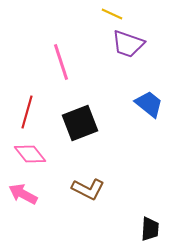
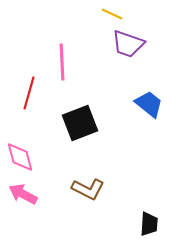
pink line: moved 1 px right; rotated 15 degrees clockwise
red line: moved 2 px right, 19 px up
pink diamond: moved 10 px left, 3 px down; rotated 24 degrees clockwise
black trapezoid: moved 1 px left, 5 px up
